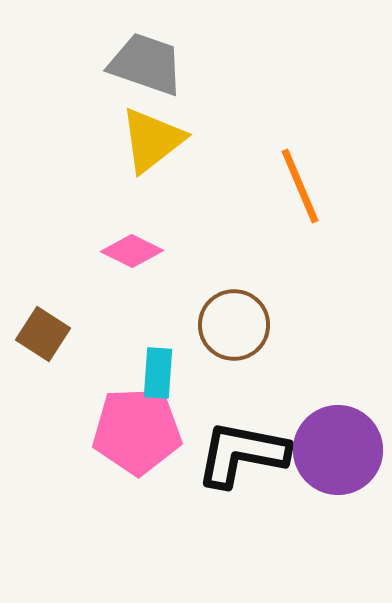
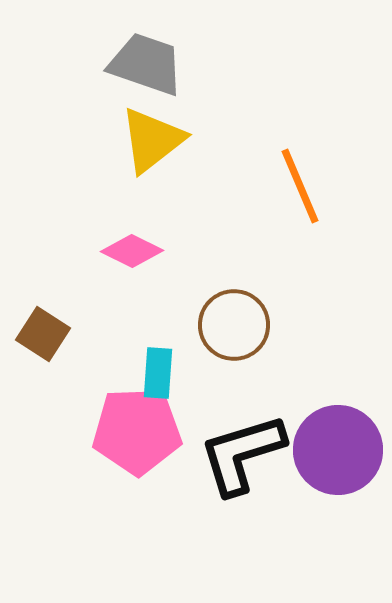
black L-shape: rotated 28 degrees counterclockwise
